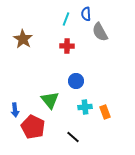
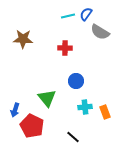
blue semicircle: rotated 40 degrees clockwise
cyan line: moved 2 px right, 3 px up; rotated 56 degrees clockwise
gray semicircle: rotated 30 degrees counterclockwise
brown star: rotated 30 degrees counterclockwise
red cross: moved 2 px left, 2 px down
green triangle: moved 3 px left, 2 px up
blue arrow: rotated 24 degrees clockwise
red pentagon: moved 1 px left, 1 px up
